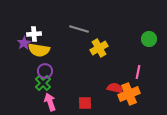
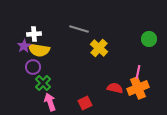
purple star: moved 3 px down
yellow cross: rotated 18 degrees counterclockwise
purple circle: moved 12 px left, 4 px up
orange cross: moved 9 px right, 6 px up
red square: rotated 24 degrees counterclockwise
